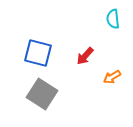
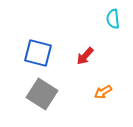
orange arrow: moved 9 px left, 15 px down
